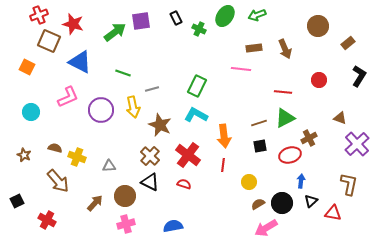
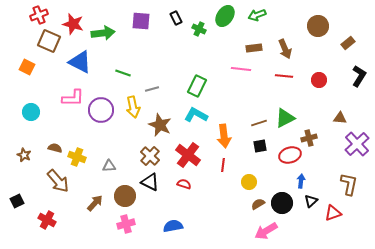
purple square at (141, 21): rotated 12 degrees clockwise
green arrow at (115, 32): moved 12 px left, 1 px down; rotated 30 degrees clockwise
red line at (283, 92): moved 1 px right, 16 px up
pink L-shape at (68, 97): moved 5 px right, 1 px down; rotated 25 degrees clockwise
brown triangle at (340, 118): rotated 16 degrees counterclockwise
brown cross at (309, 138): rotated 14 degrees clockwise
red triangle at (333, 213): rotated 30 degrees counterclockwise
pink arrow at (266, 228): moved 3 px down
